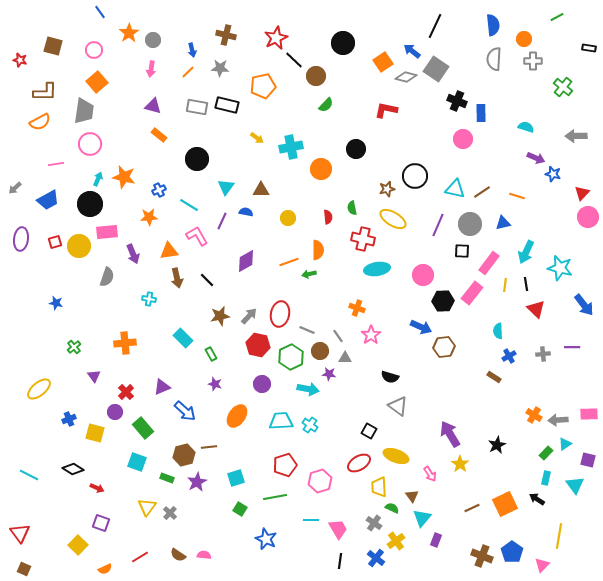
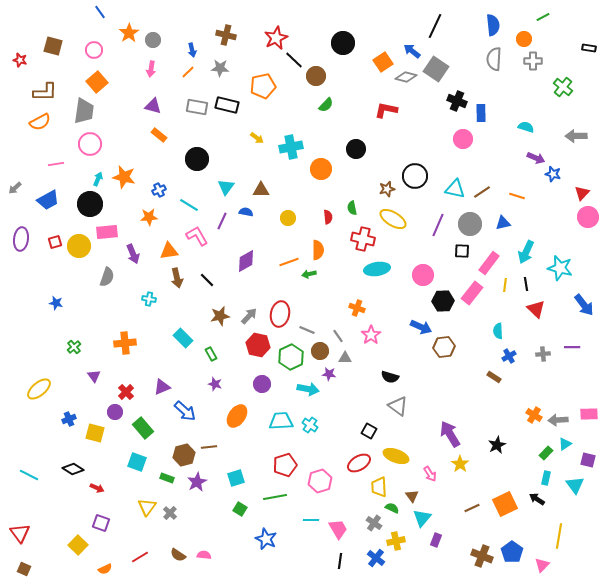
green line at (557, 17): moved 14 px left
yellow cross at (396, 541): rotated 24 degrees clockwise
